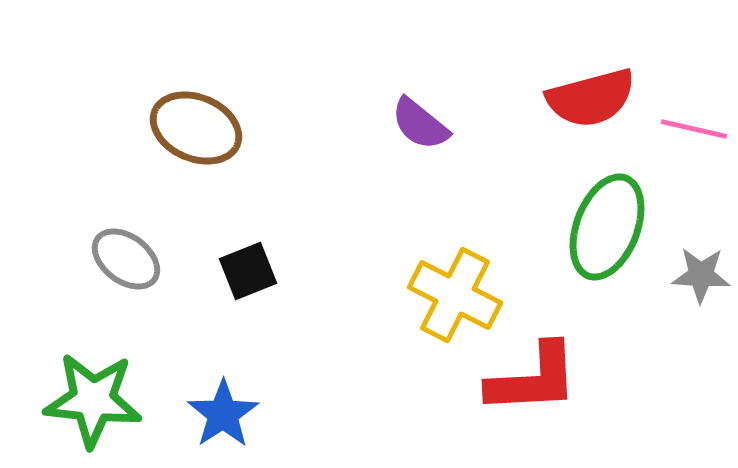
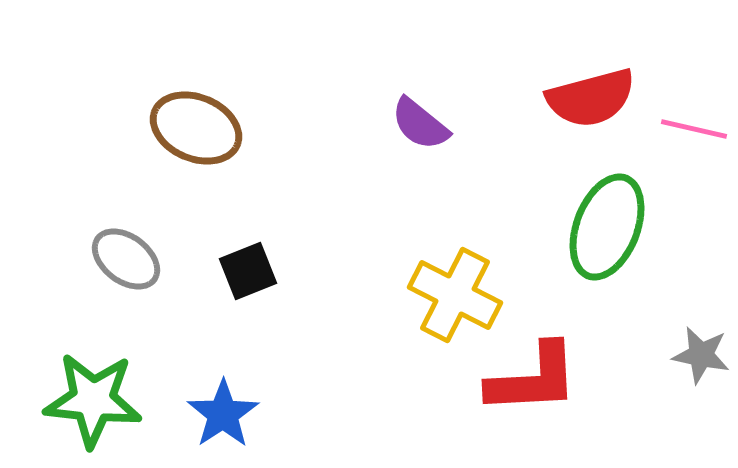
gray star: moved 80 px down; rotated 8 degrees clockwise
